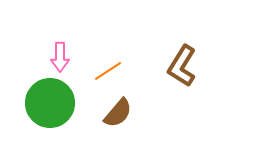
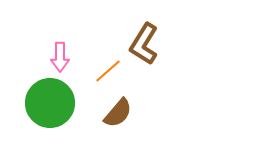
brown L-shape: moved 38 px left, 22 px up
orange line: rotated 8 degrees counterclockwise
